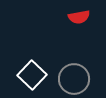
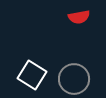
white square: rotated 12 degrees counterclockwise
